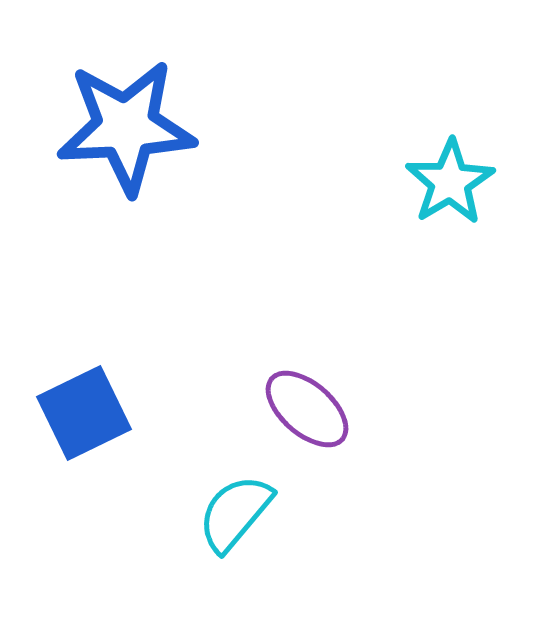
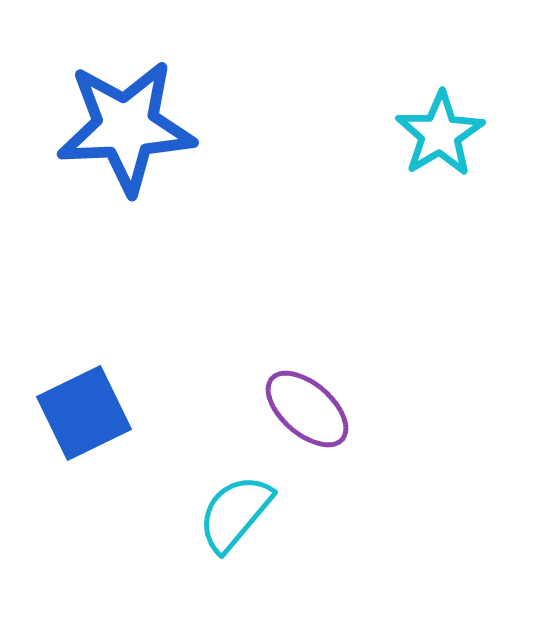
cyan star: moved 10 px left, 48 px up
